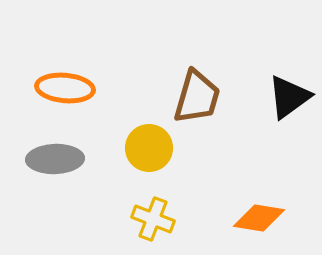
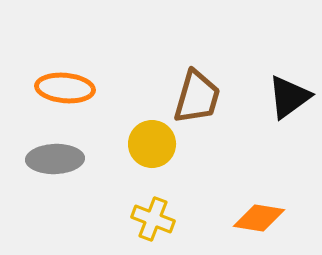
yellow circle: moved 3 px right, 4 px up
